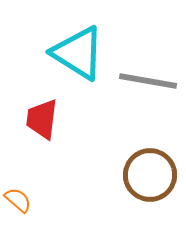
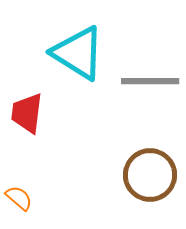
gray line: moved 2 px right; rotated 10 degrees counterclockwise
red trapezoid: moved 15 px left, 6 px up
orange semicircle: moved 1 px right, 2 px up
